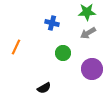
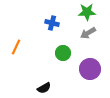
purple circle: moved 2 px left
